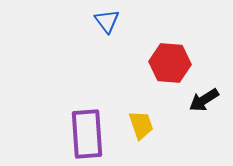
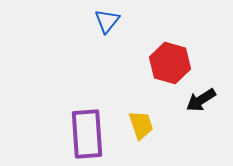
blue triangle: rotated 16 degrees clockwise
red hexagon: rotated 12 degrees clockwise
black arrow: moved 3 px left
